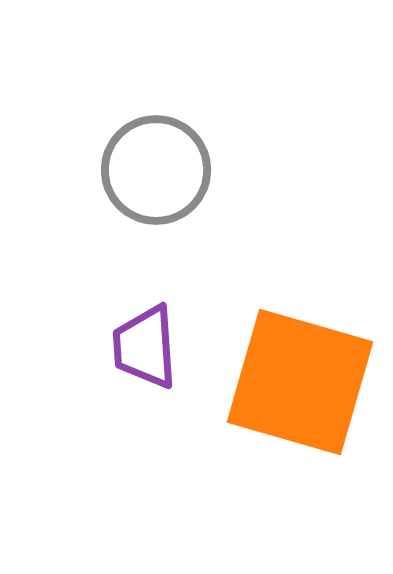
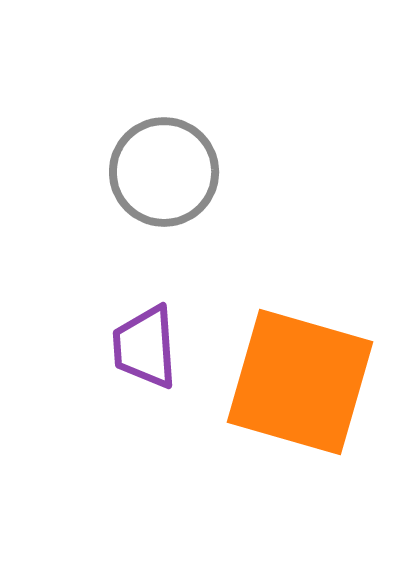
gray circle: moved 8 px right, 2 px down
